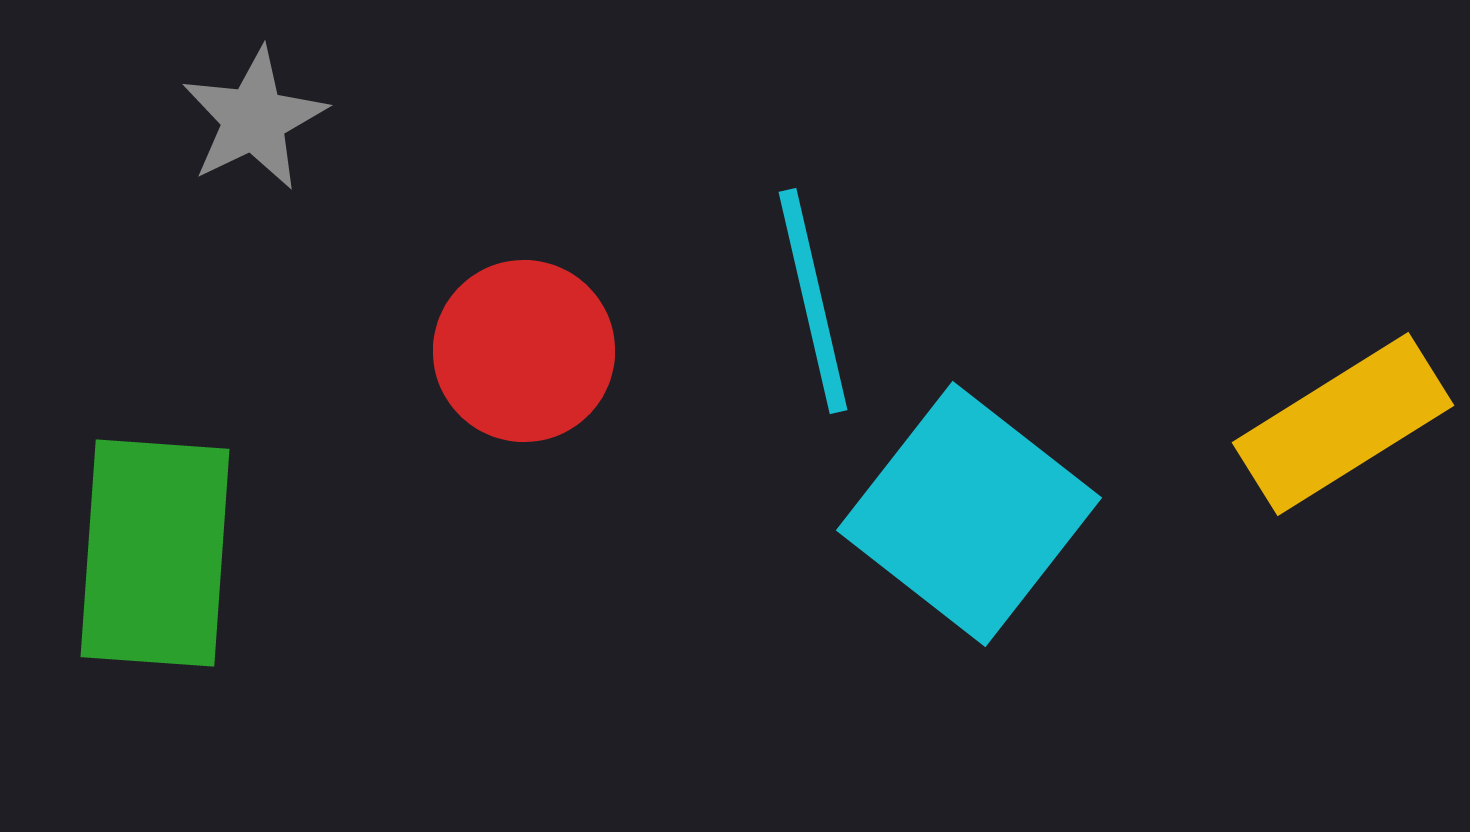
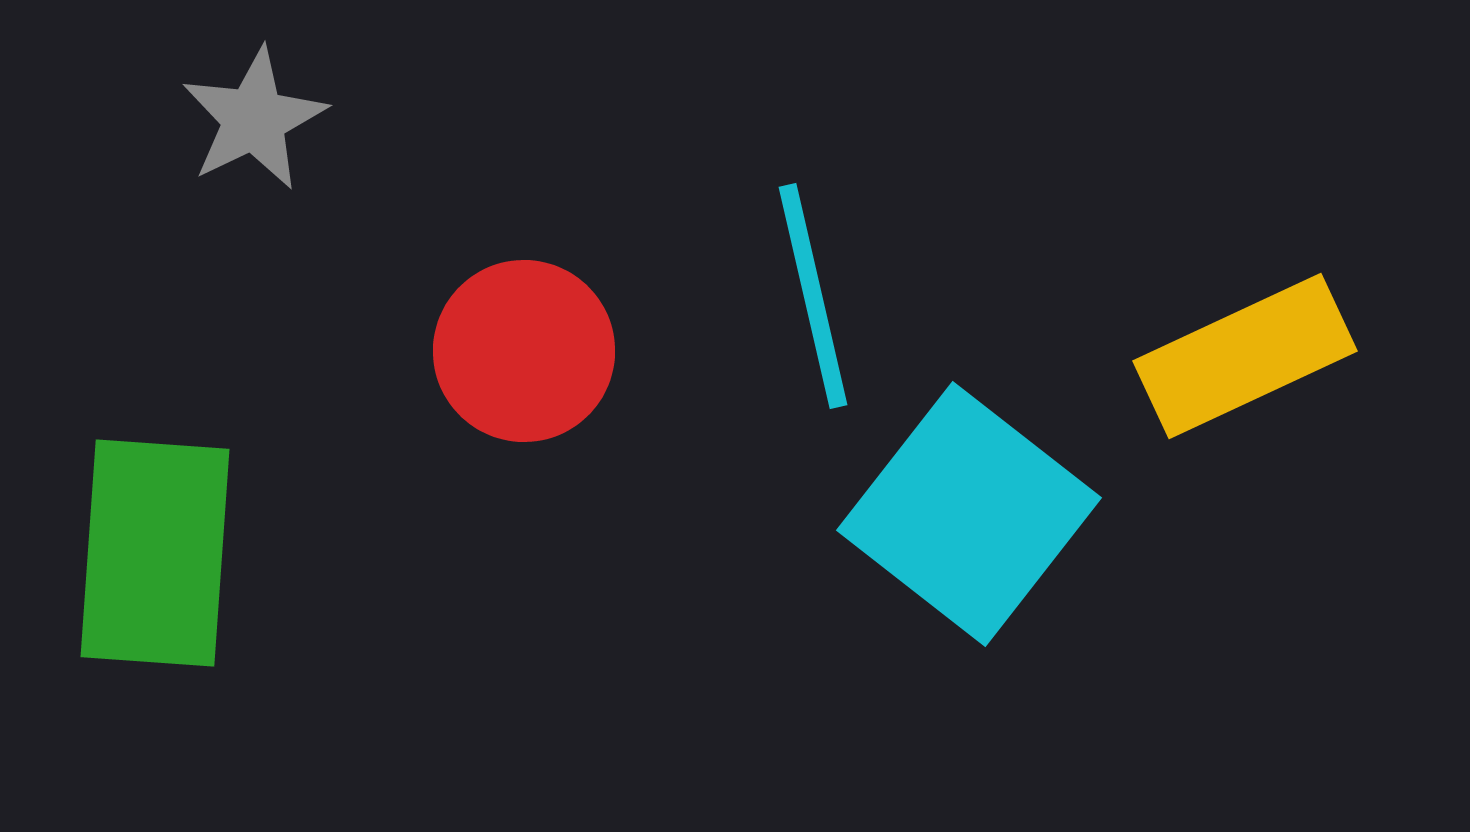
cyan line: moved 5 px up
yellow rectangle: moved 98 px left, 68 px up; rotated 7 degrees clockwise
